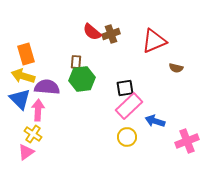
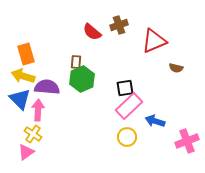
brown cross: moved 8 px right, 9 px up
green hexagon: rotated 15 degrees counterclockwise
